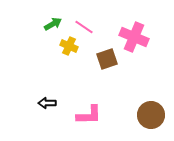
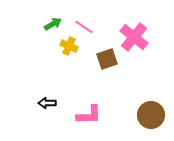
pink cross: rotated 16 degrees clockwise
